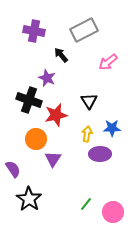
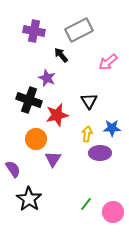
gray rectangle: moved 5 px left
red star: moved 1 px right
purple ellipse: moved 1 px up
